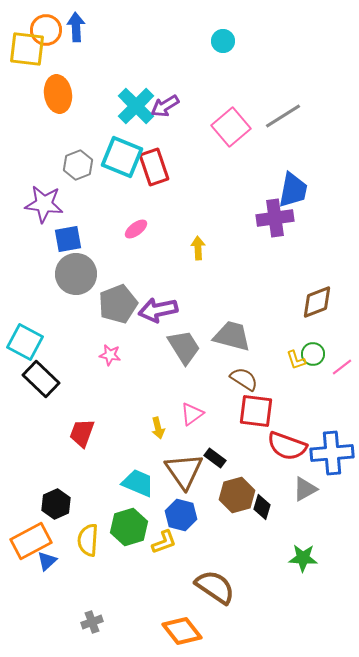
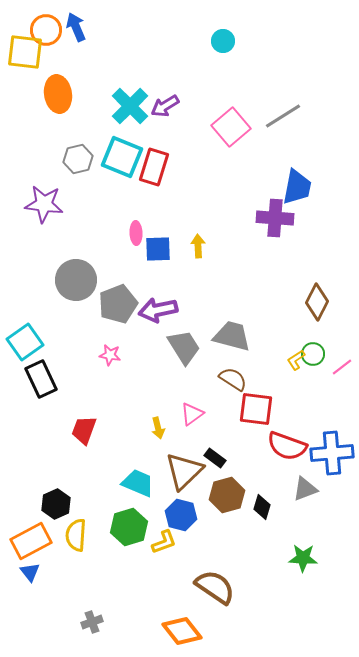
blue arrow at (76, 27): rotated 20 degrees counterclockwise
yellow square at (27, 49): moved 2 px left, 3 px down
cyan cross at (136, 106): moved 6 px left
gray hexagon at (78, 165): moved 6 px up; rotated 8 degrees clockwise
red rectangle at (154, 167): rotated 36 degrees clockwise
blue trapezoid at (293, 190): moved 4 px right, 3 px up
purple cross at (275, 218): rotated 12 degrees clockwise
pink ellipse at (136, 229): moved 4 px down; rotated 55 degrees counterclockwise
blue square at (68, 239): moved 90 px right, 10 px down; rotated 8 degrees clockwise
yellow arrow at (198, 248): moved 2 px up
gray circle at (76, 274): moved 6 px down
brown diamond at (317, 302): rotated 42 degrees counterclockwise
cyan square at (25, 342): rotated 27 degrees clockwise
yellow L-shape at (296, 360): rotated 75 degrees clockwise
black rectangle at (41, 379): rotated 21 degrees clockwise
brown semicircle at (244, 379): moved 11 px left
red square at (256, 411): moved 2 px up
red trapezoid at (82, 433): moved 2 px right, 3 px up
brown triangle at (184, 471): rotated 21 degrees clockwise
gray triangle at (305, 489): rotated 8 degrees clockwise
brown hexagon at (237, 495): moved 10 px left
yellow semicircle at (88, 540): moved 12 px left, 5 px up
blue triangle at (47, 561): moved 17 px left, 11 px down; rotated 25 degrees counterclockwise
